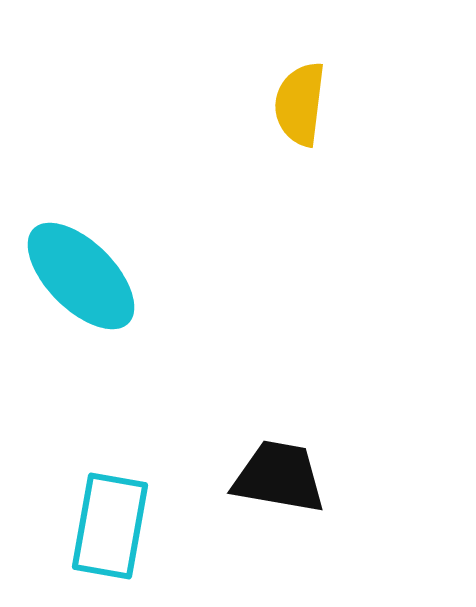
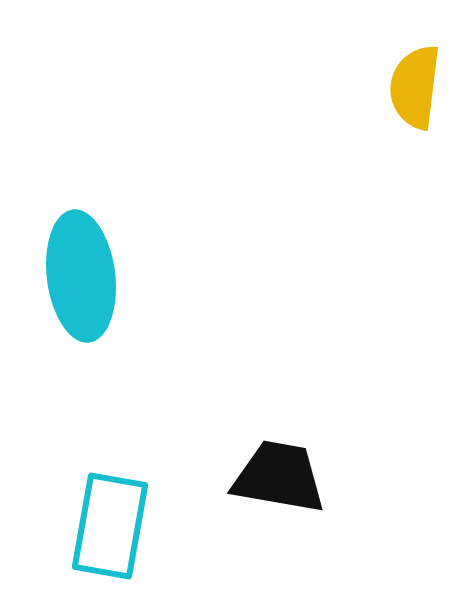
yellow semicircle: moved 115 px right, 17 px up
cyan ellipse: rotated 38 degrees clockwise
